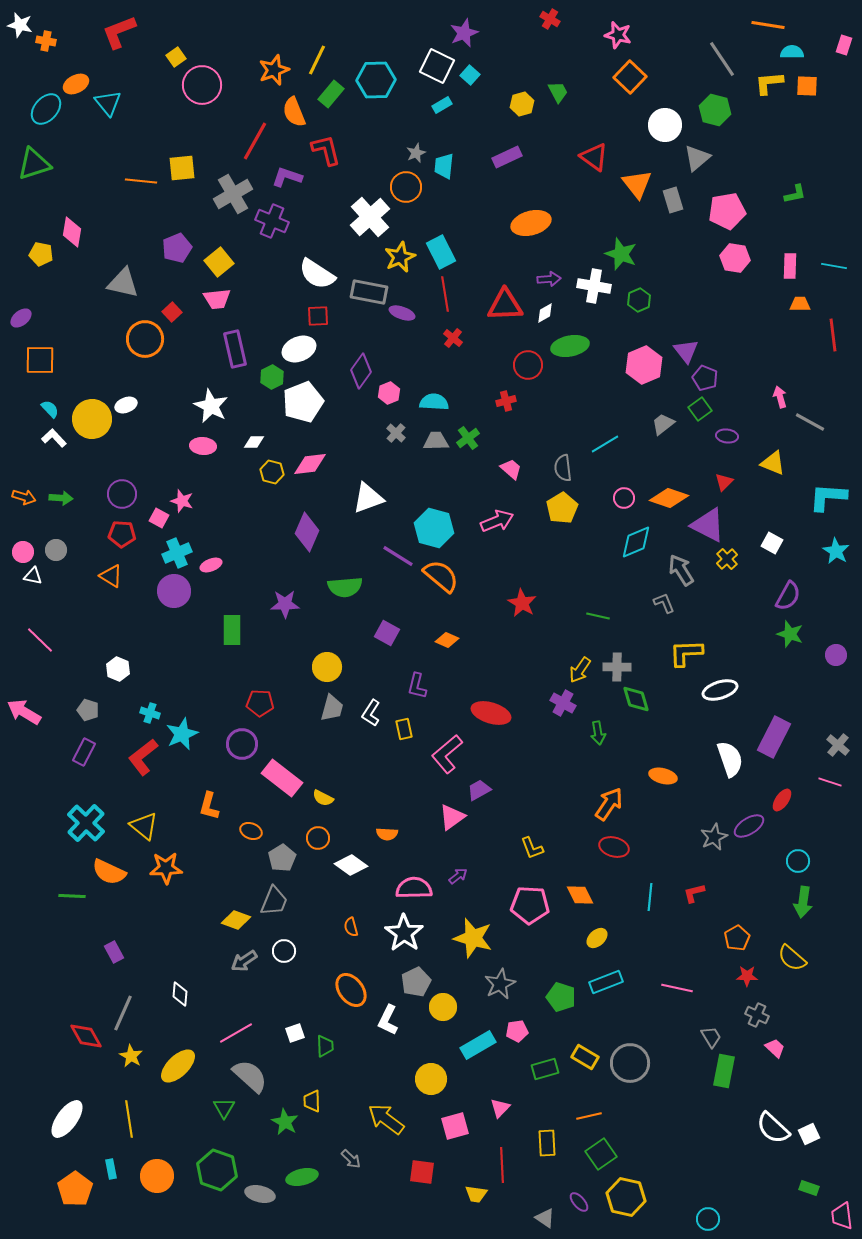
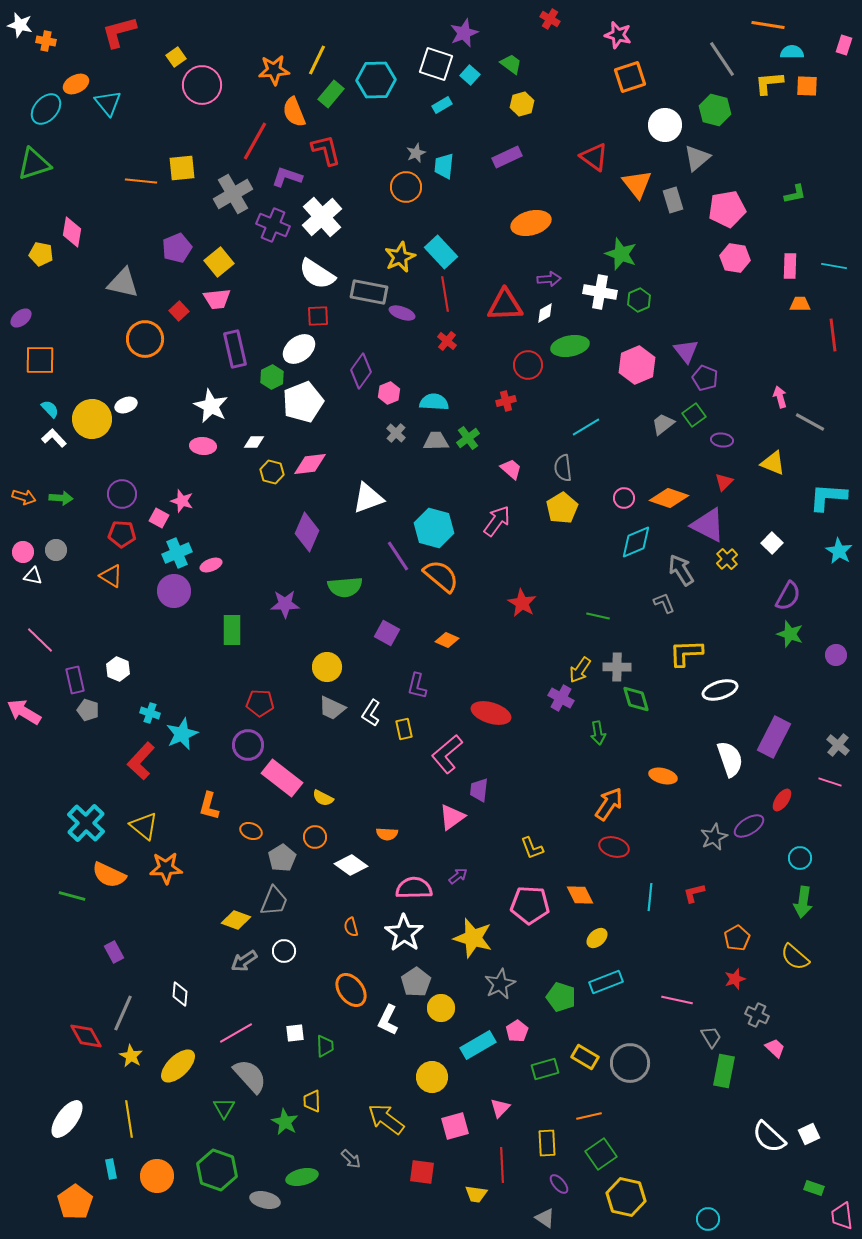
red L-shape at (119, 32): rotated 6 degrees clockwise
white square at (437, 66): moved 1 px left, 2 px up; rotated 8 degrees counterclockwise
orange star at (274, 70): rotated 16 degrees clockwise
orange square at (630, 77): rotated 28 degrees clockwise
green trapezoid at (558, 92): moved 47 px left, 28 px up; rotated 25 degrees counterclockwise
pink pentagon at (727, 211): moved 2 px up
white cross at (370, 217): moved 48 px left
purple cross at (272, 221): moved 1 px right, 4 px down
cyan rectangle at (441, 252): rotated 16 degrees counterclockwise
white cross at (594, 286): moved 6 px right, 6 px down
red square at (172, 312): moved 7 px right, 1 px up
red cross at (453, 338): moved 6 px left, 3 px down
white ellipse at (299, 349): rotated 16 degrees counterclockwise
pink hexagon at (644, 365): moved 7 px left
green square at (700, 409): moved 6 px left, 6 px down
purple ellipse at (727, 436): moved 5 px left, 4 px down
cyan line at (605, 444): moved 19 px left, 17 px up
pink arrow at (497, 521): rotated 32 degrees counterclockwise
white square at (772, 543): rotated 15 degrees clockwise
cyan star at (836, 551): moved 3 px right
purple line at (398, 556): rotated 24 degrees clockwise
purple cross at (563, 703): moved 2 px left, 5 px up
gray trapezoid at (332, 708): rotated 100 degrees clockwise
purple circle at (242, 744): moved 6 px right, 1 px down
purple rectangle at (84, 752): moved 9 px left, 72 px up; rotated 40 degrees counterclockwise
red L-shape at (143, 757): moved 2 px left, 4 px down; rotated 9 degrees counterclockwise
purple trapezoid at (479, 790): rotated 55 degrees counterclockwise
orange circle at (318, 838): moved 3 px left, 1 px up
cyan circle at (798, 861): moved 2 px right, 3 px up
orange semicircle at (109, 872): moved 3 px down
green line at (72, 896): rotated 12 degrees clockwise
yellow semicircle at (792, 958): moved 3 px right, 1 px up
red star at (747, 976): moved 12 px left, 3 px down; rotated 20 degrees counterclockwise
gray pentagon at (416, 982): rotated 8 degrees counterclockwise
pink line at (677, 988): moved 12 px down
yellow circle at (443, 1007): moved 2 px left, 1 px down
pink pentagon at (517, 1031): rotated 25 degrees counterclockwise
white square at (295, 1033): rotated 12 degrees clockwise
gray semicircle at (250, 1076): rotated 6 degrees clockwise
yellow circle at (431, 1079): moved 1 px right, 2 px up
white semicircle at (773, 1128): moved 4 px left, 9 px down
green rectangle at (809, 1188): moved 5 px right
orange pentagon at (75, 1189): moved 13 px down
gray ellipse at (260, 1194): moved 5 px right, 6 px down
purple ellipse at (579, 1202): moved 20 px left, 18 px up
